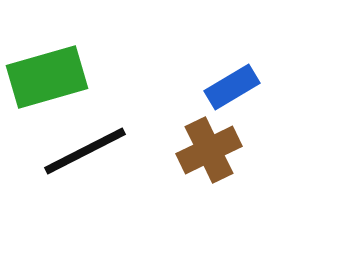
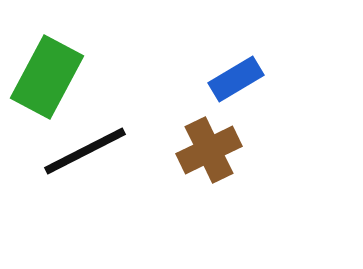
green rectangle: rotated 46 degrees counterclockwise
blue rectangle: moved 4 px right, 8 px up
